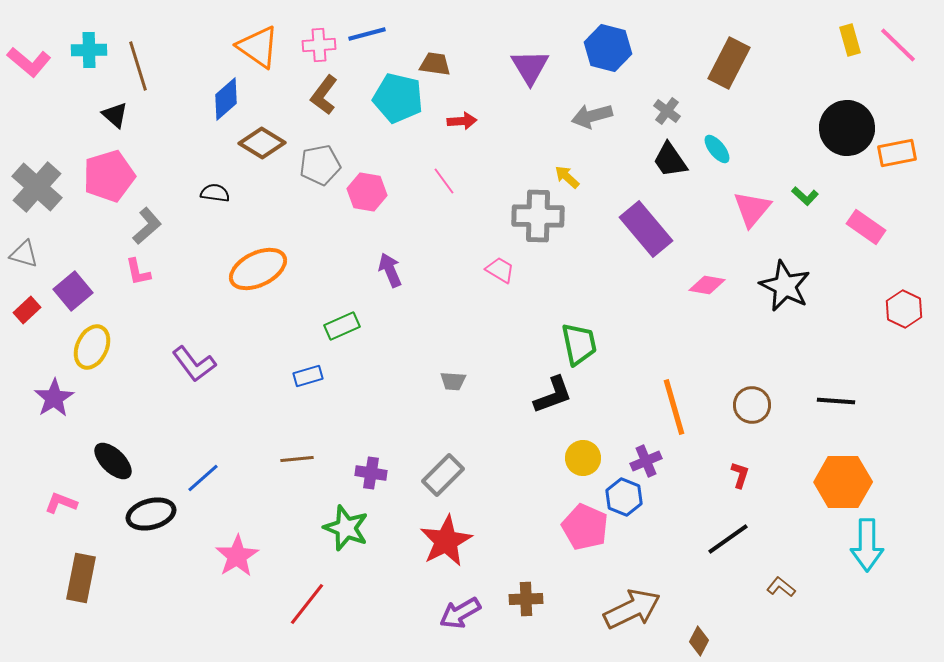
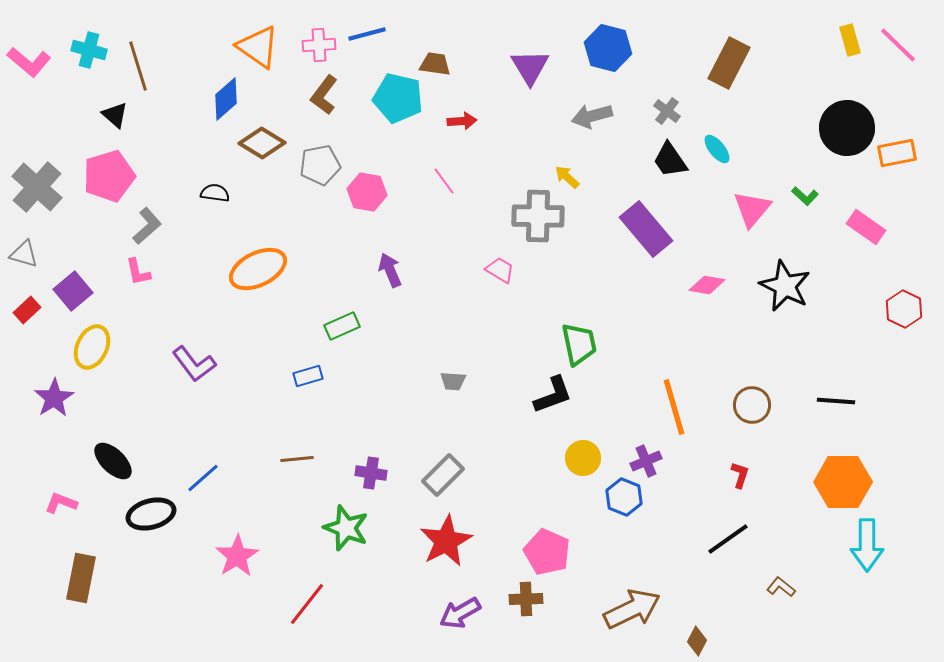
cyan cross at (89, 50): rotated 16 degrees clockwise
pink pentagon at (585, 527): moved 38 px left, 25 px down
brown diamond at (699, 641): moved 2 px left
